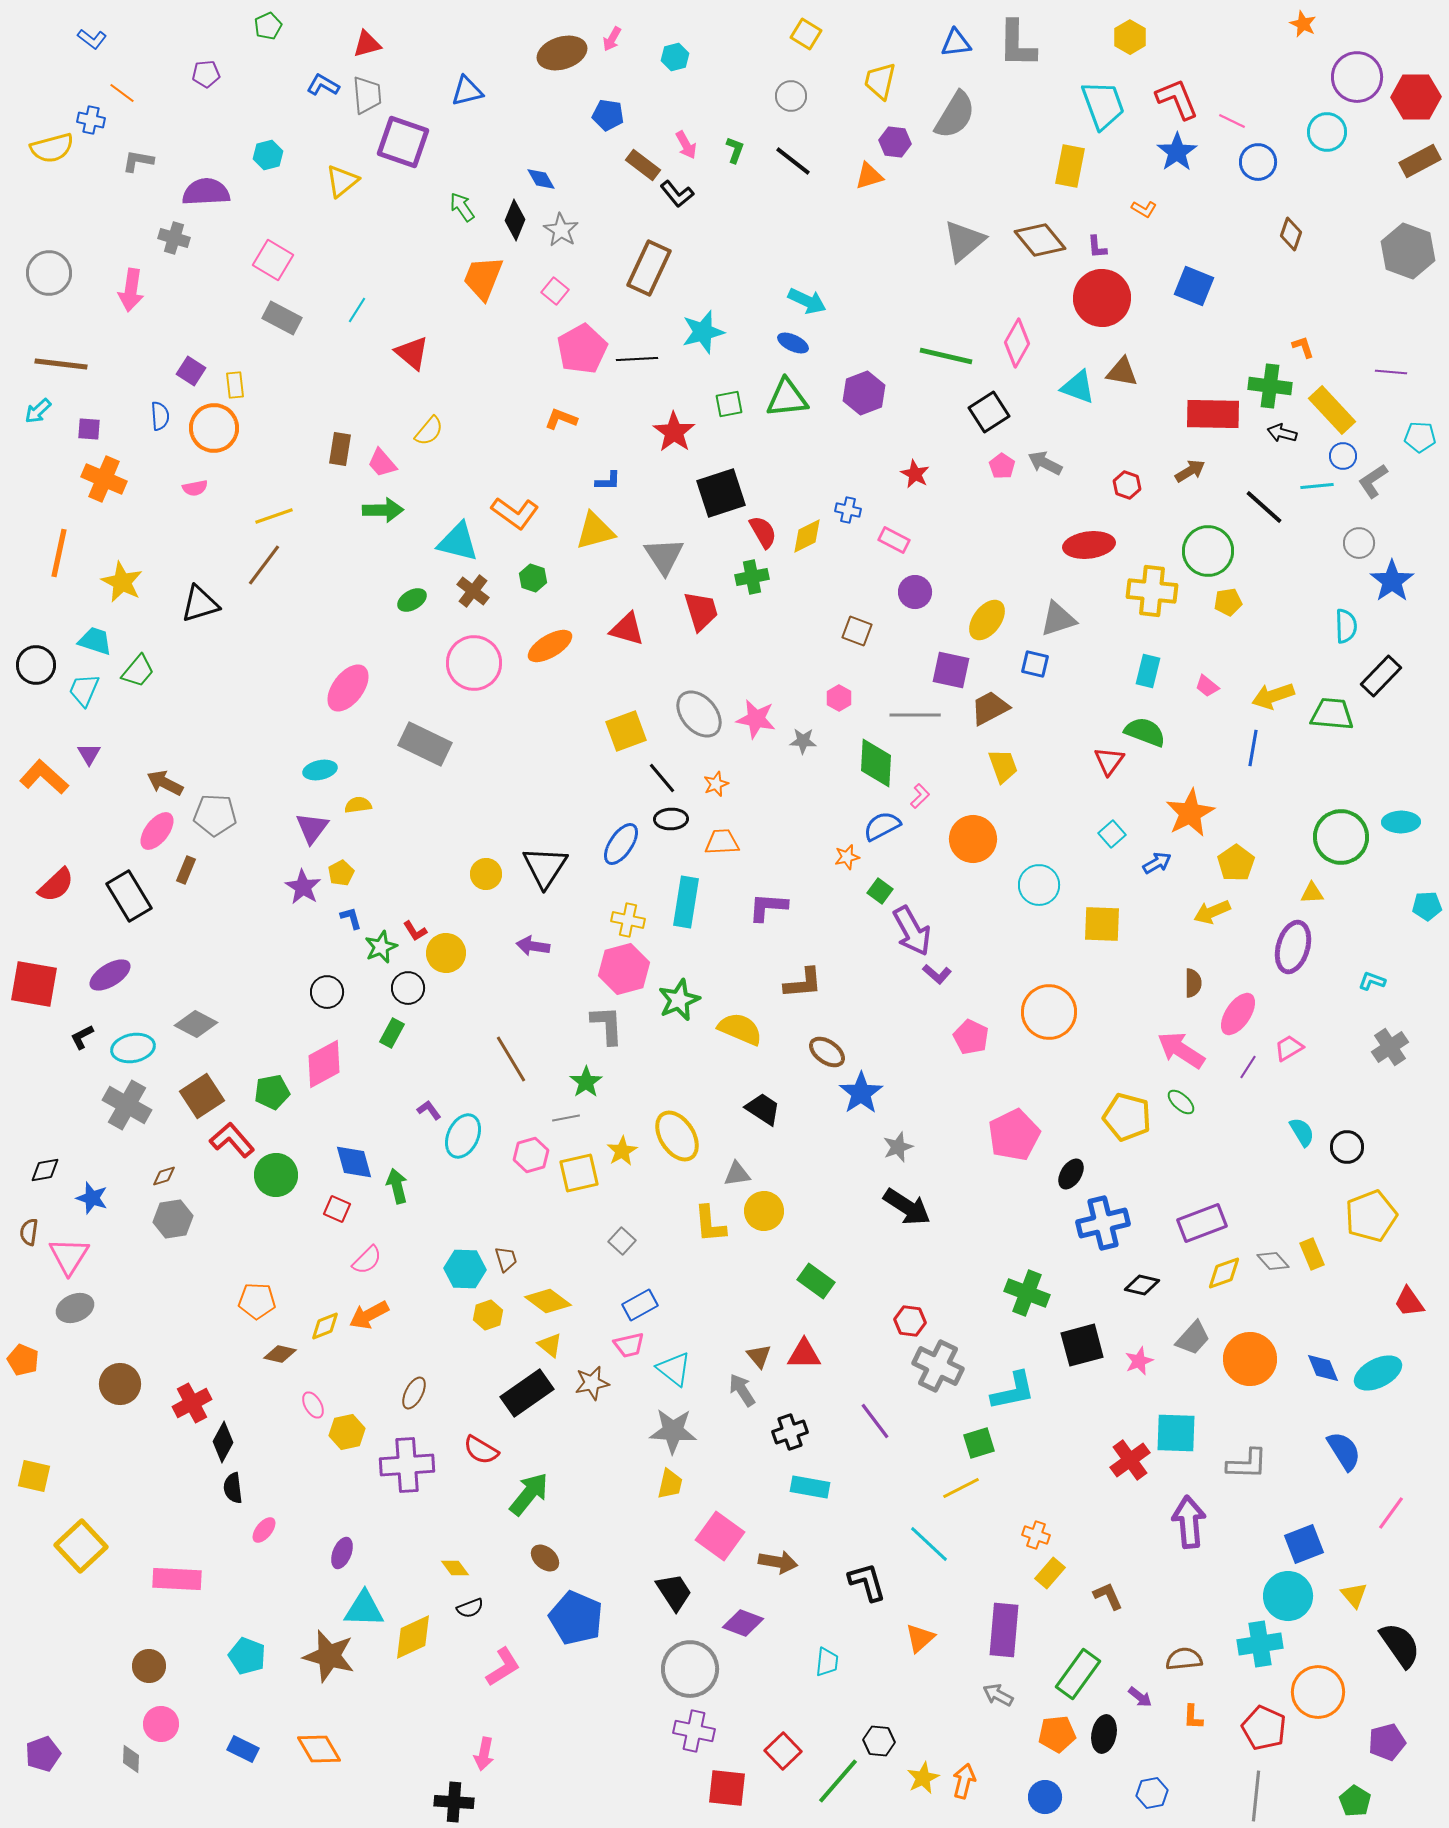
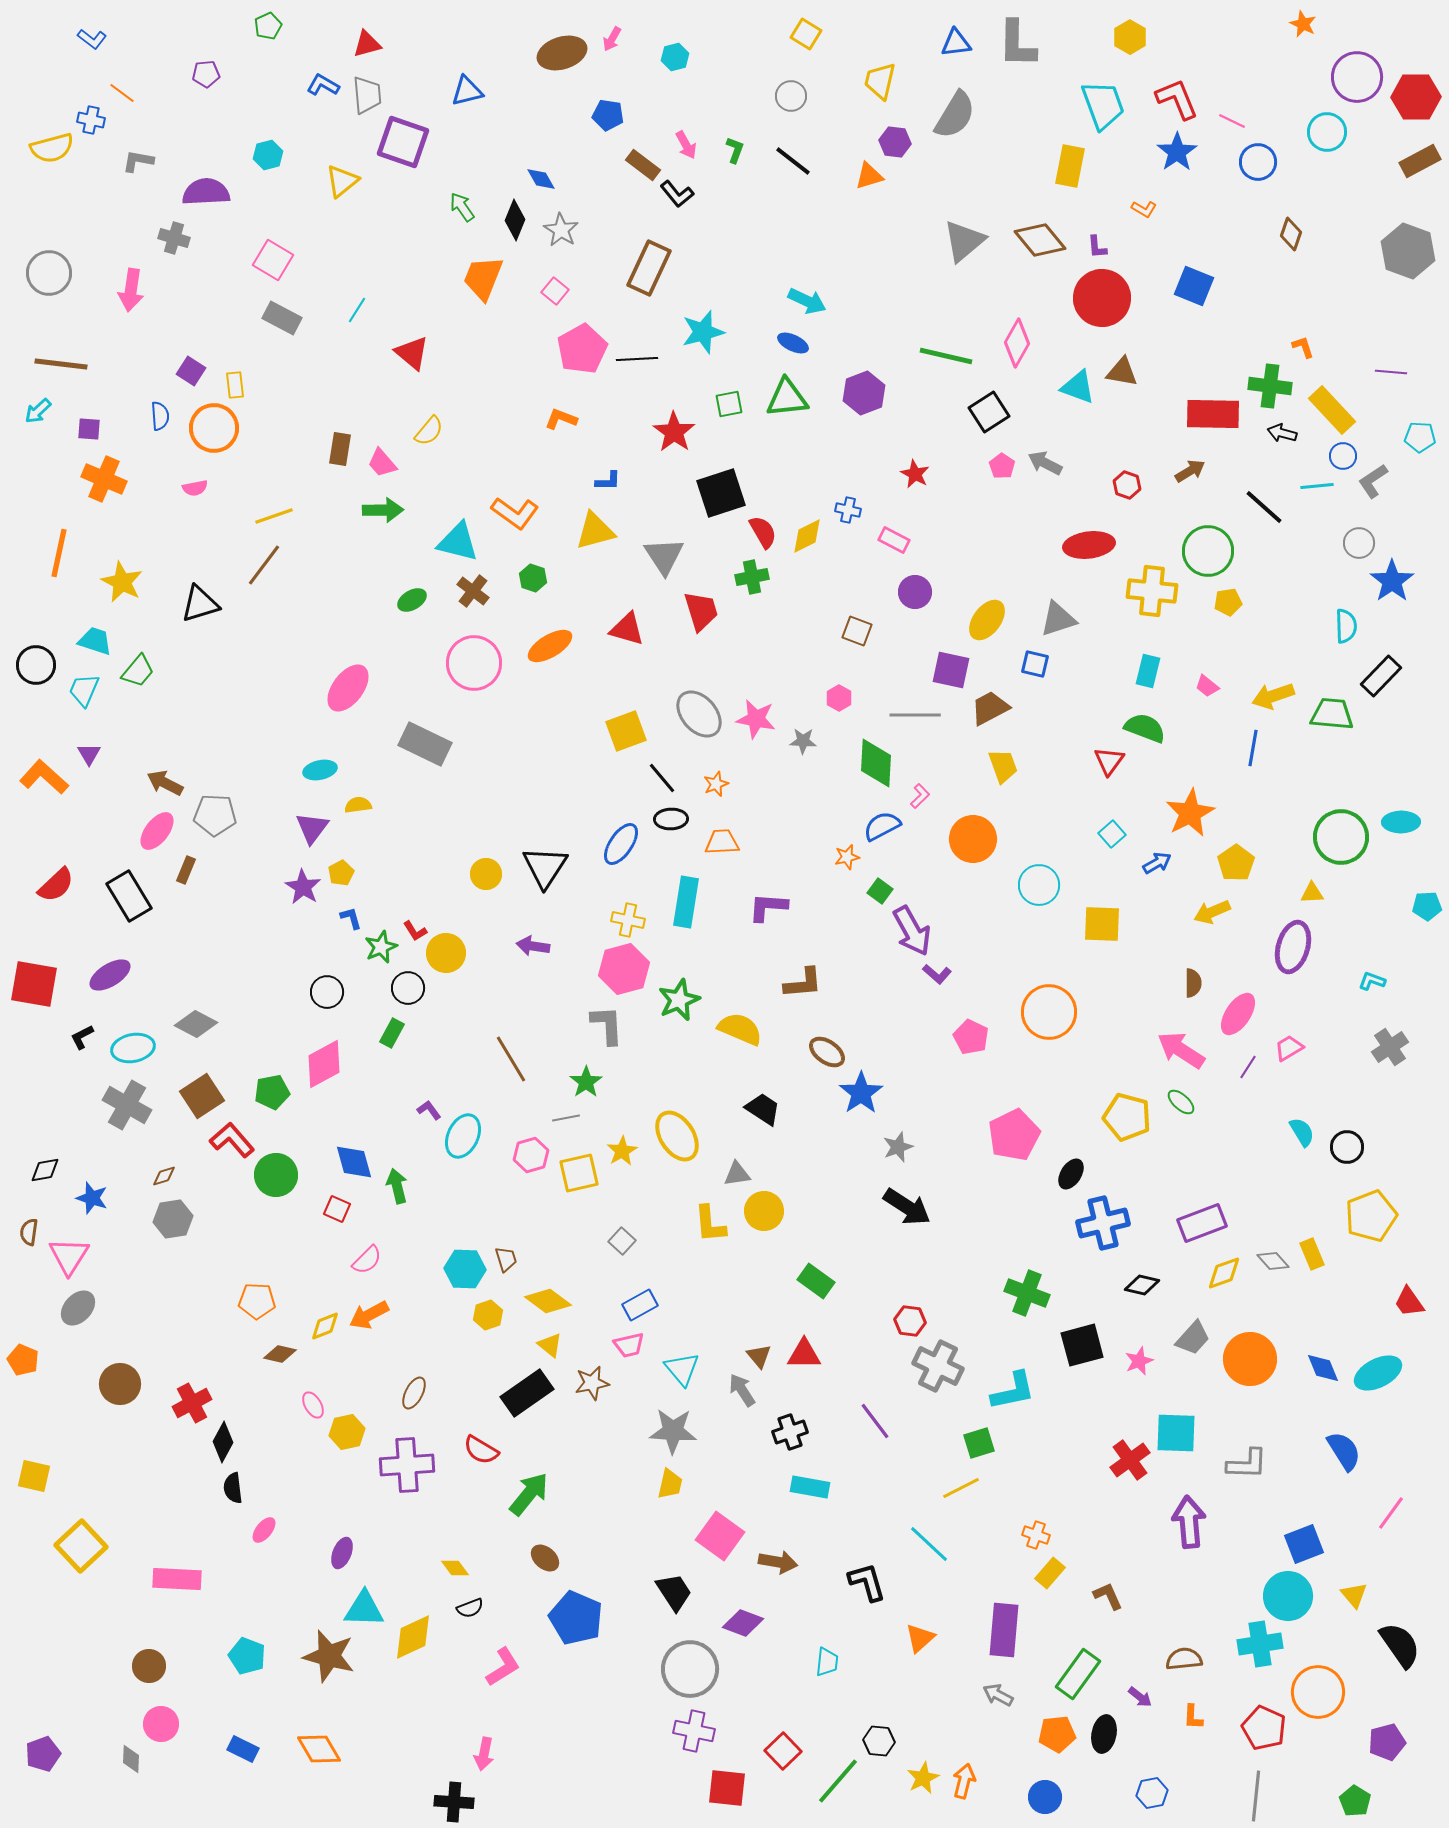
green semicircle at (1145, 732): moved 4 px up
gray ellipse at (75, 1308): moved 3 px right; rotated 24 degrees counterclockwise
cyan triangle at (674, 1369): moved 8 px right; rotated 12 degrees clockwise
